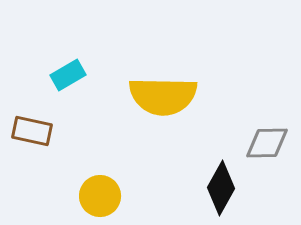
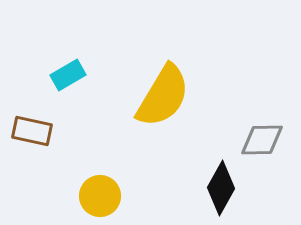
yellow semicircle: rotated 60 degrees counterclockwise
gray diamond: moved 5 px left, 3 px up
